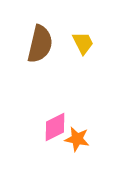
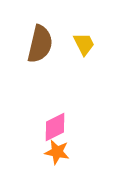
yellow trapezoid: moved 1 px right, 1 px down
orange star: moved 20 px left, 13 px down
